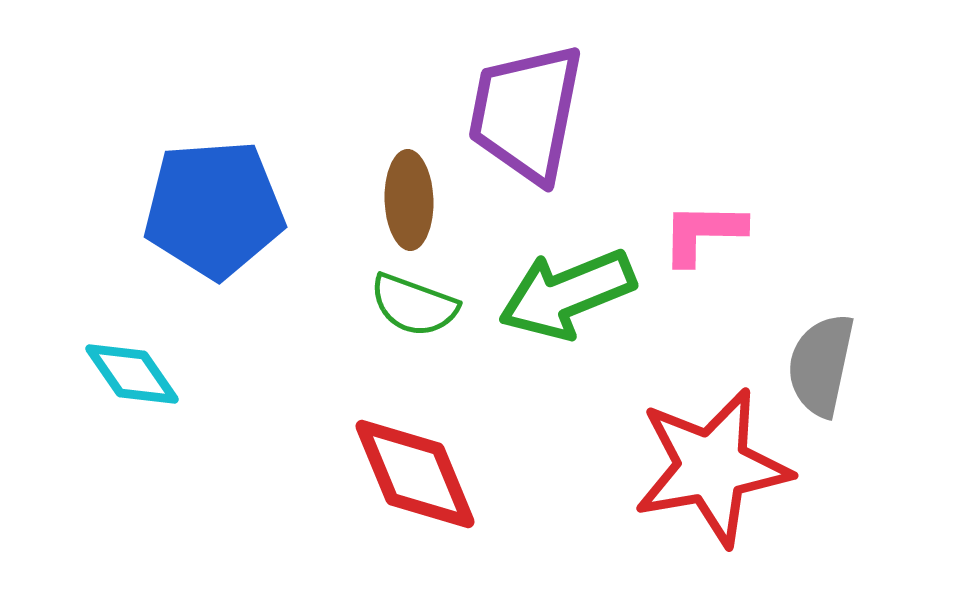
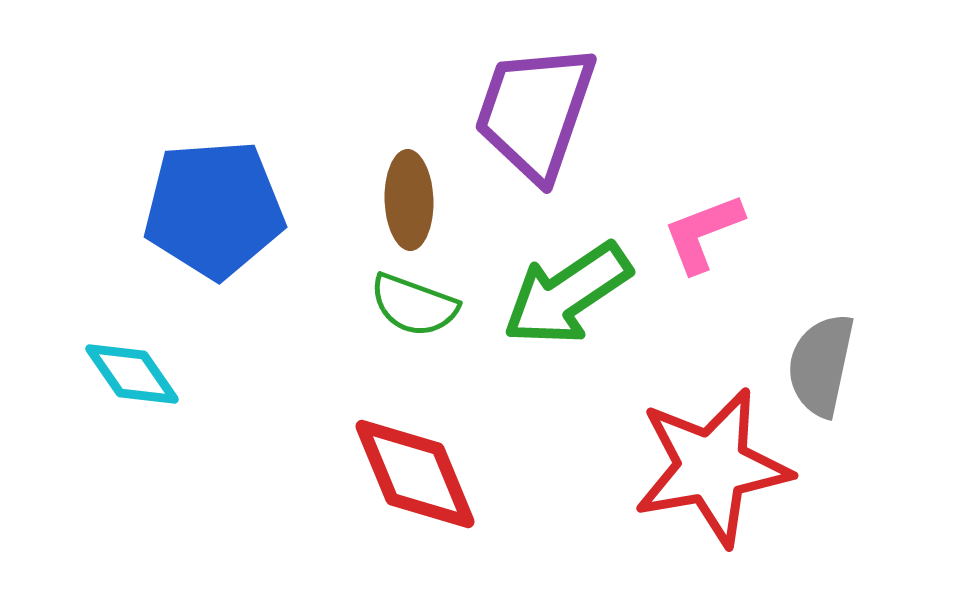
purple trapezoid: moved 9 px right, 1 px up; rotated 8 degrees clockwise
pink L-shape: rotated 22 degrees counterclockwise
green arrow: rotated 12 degrees counterclockwise
